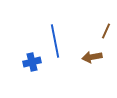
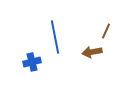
blue line: moved 4 px up
brown arrow: moved 5 px up
